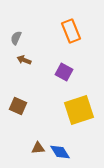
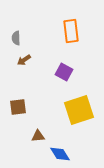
orange rectangle: rotated 15 degrees clockwise
gray semicircle: rotated 24 degrees counterclockwise
brown arrow: rotated 56 degrees counterclockwise
brown square: moved 1 px down; rotated 30 degrees counterclockwise
brown triangle: moved 12 px up
blue diamond: moved 2 px down
